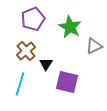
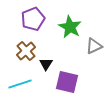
cyan line: rotated 55 degrees clockwise
